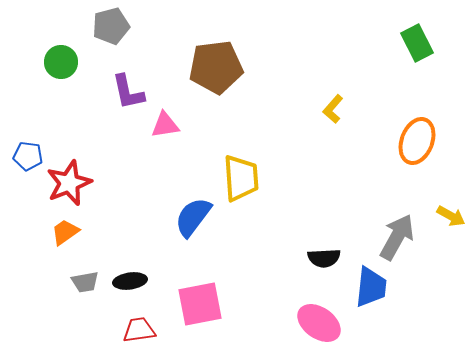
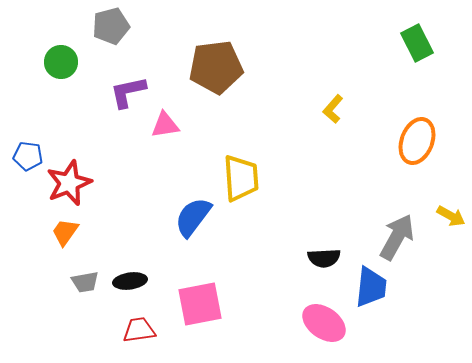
purple L-shape: rotated 90 degrees clockwise
orange trapezoid: rotated 20 degrees counterclockwise
pink ellipse: moved 5 px right
